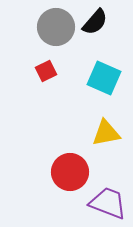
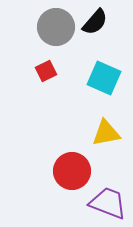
red circle: moved 2 px right, 1 px up
